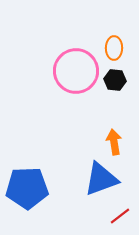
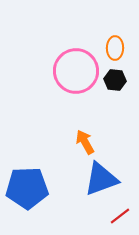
orange ellipse: moved 1 px right
orange arrow: moved 29 px left; rotated 20 degrees counterclockwise
